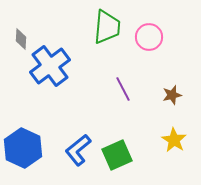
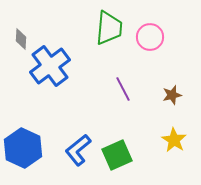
green trapezoid: moved 2 px right, 1 px down
pink circle: moved 1 px right
